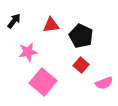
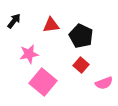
pink star: moved 1 px right, 2 px down
